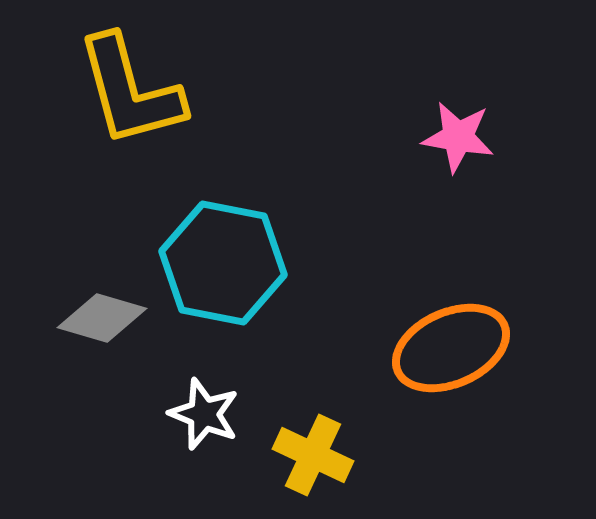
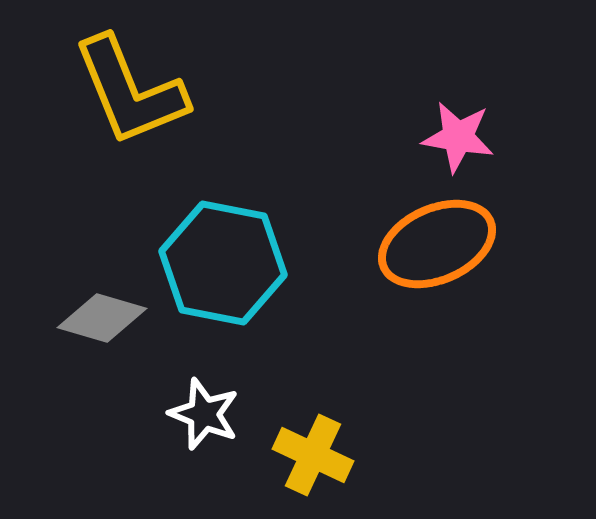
yellow L-shape: rotated 7 degrees counterclockwise
orange ellipse: moved 14 px left, 104 px up
